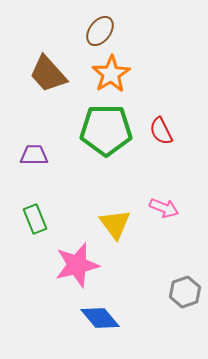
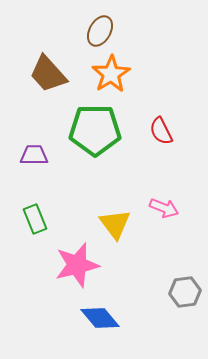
brown ellipse: rotated 8 degrees counterclockwise
green pentagon: moved 11 px left
gray hexagon: rotated 12 degrees clockwise
